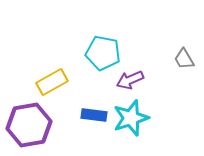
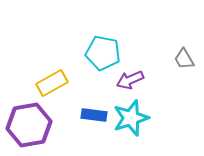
yellow rectangle: moved 1 px down
